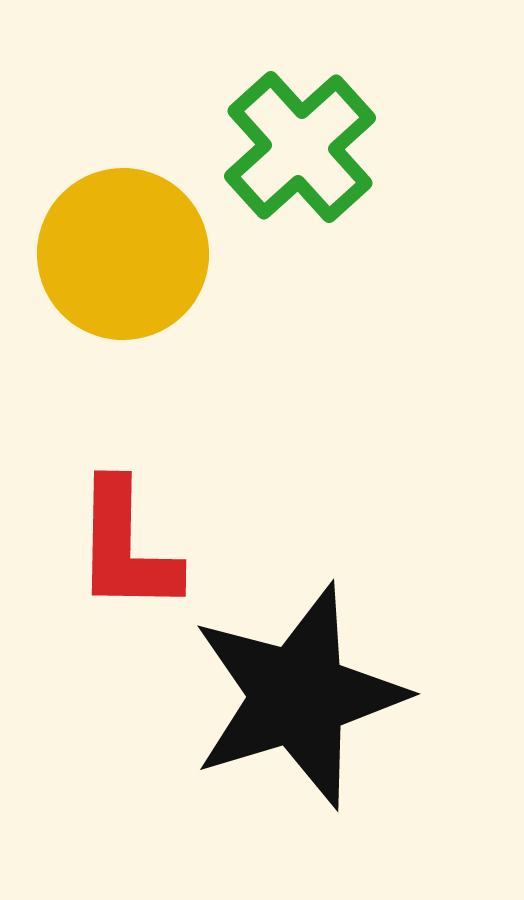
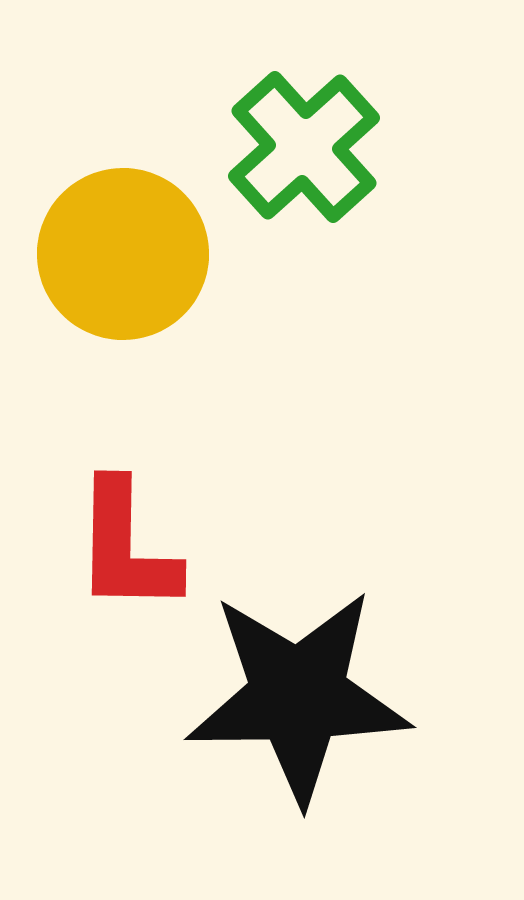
green cross: moved 4 px right
black star: rotated 16 degrees clockwise
